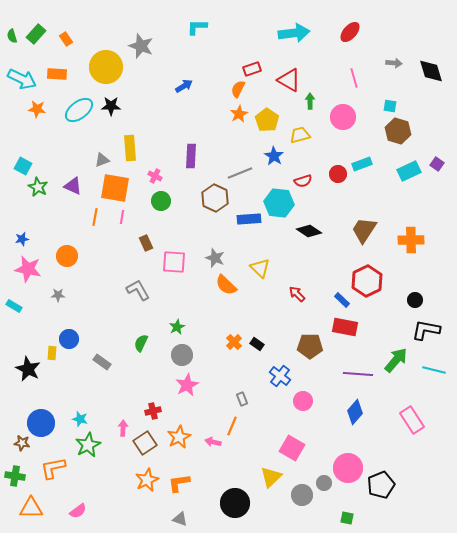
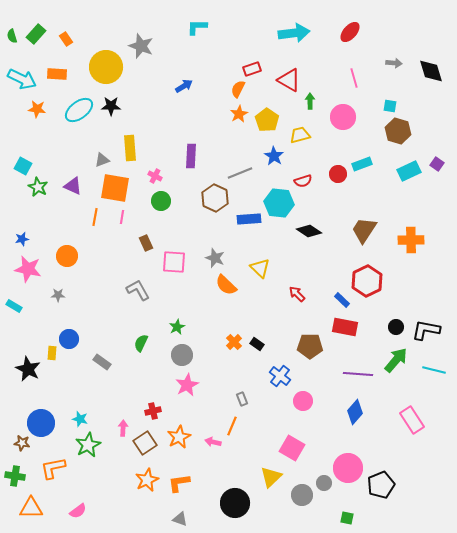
black circle at (415, 300): moved 19 px left, 27 px down
